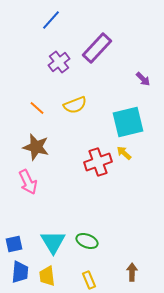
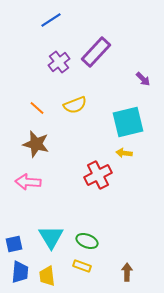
blue line: rotated 15 degrees clockwise
purple rectangle: moved 1 px left, 4 px down
brown star: moved 3 px up
yellow arrow: rotated 35 degrees counterclockwise
red cross: moved 13 px down; rotated 8 degrees counterclockwise
pink arrow: rotated 120 degrees clockwise
cyan triangle: moved 2 px left, 5 px up
brown arrow: moved 5 px left
yellow rectangle: moved 7 px left, 14 px up; rotated 48 degrees counterclockwise
